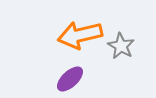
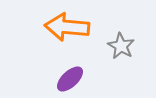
orange arrow: moved 13 px left, 8 px up; rotated 18 degrees clockwise
